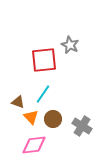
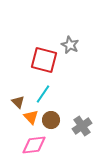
red square: rotated 20 degrees clockwise
brown triangle: rotated 24 degrees clockwise
brown circle: moved 2 px left, 1 px down
gray cross: rotated 24 degrees clockwise
